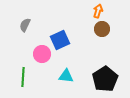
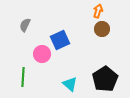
cyan triangle: moved 4 px right, 8 px down; rotated 35 degrees clockwise
